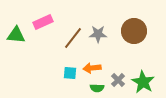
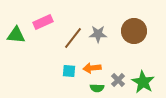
cyan square: moved 1 px left, 2 px up
